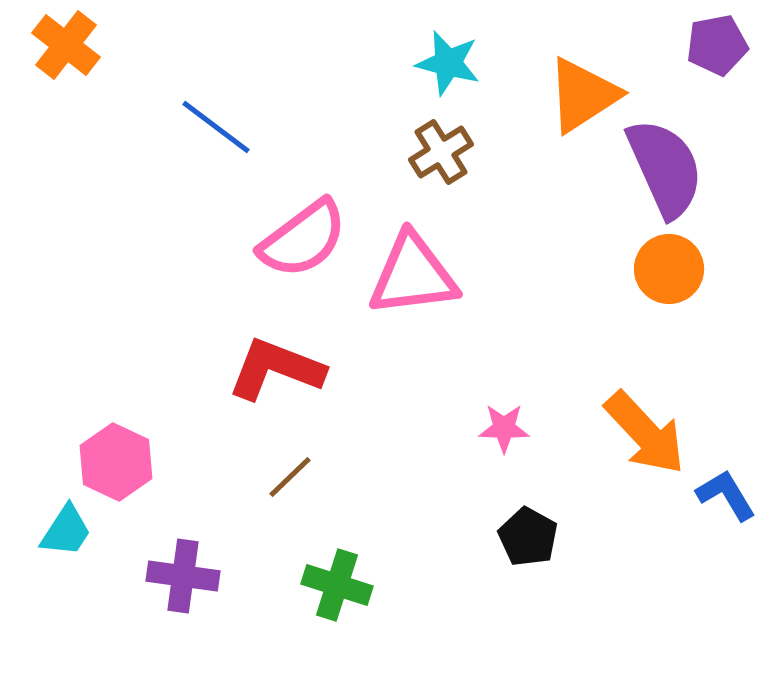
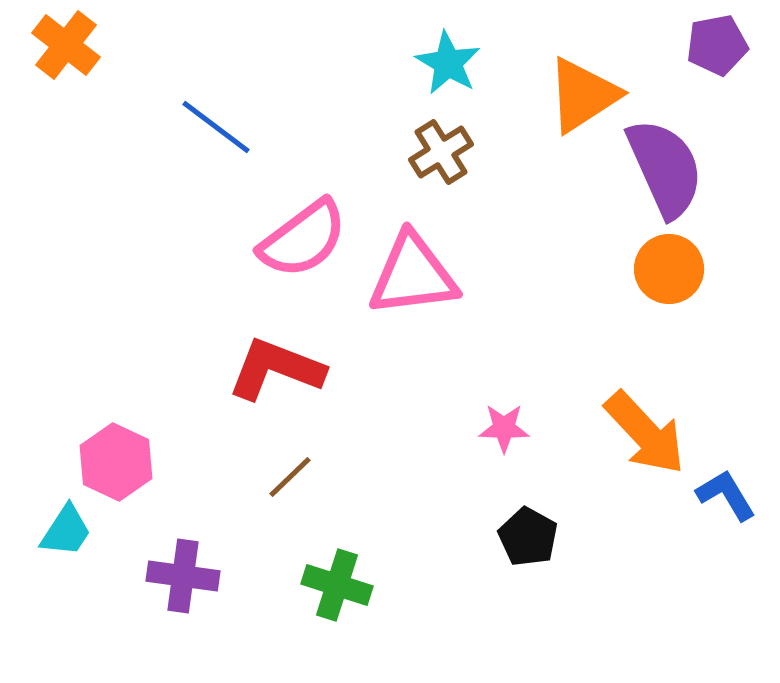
cyan star: rotated 16 degrees clockwise
